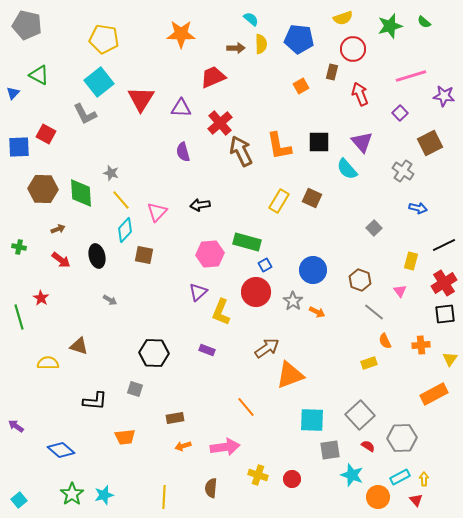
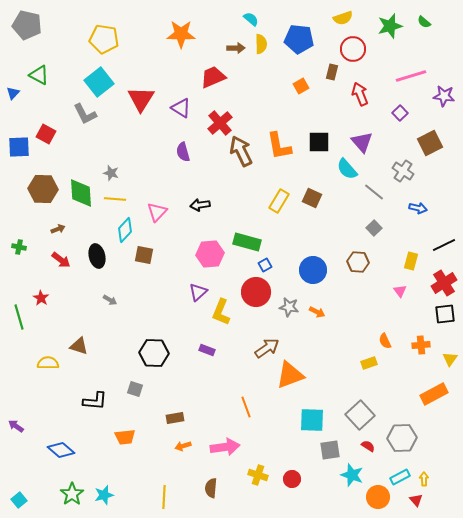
purple triangle at (181, 108): rotated 30 degrees clockwise
yellow line at (121, 200): moved 6 px left, 1 px up; rotated 45 degrees counterclockwise
brown hexagon at (360, 280): moved 2 px left, 18 px up; rotated 15 degrees counterclockwise
gray star at (293, 301): moved 4 px left, 6 px down; rotated 24 degrees counterclockwise
gray line at (374, 312): moved 120 px up
orange line at (246, 407): rotated 20 degrees clockwise
